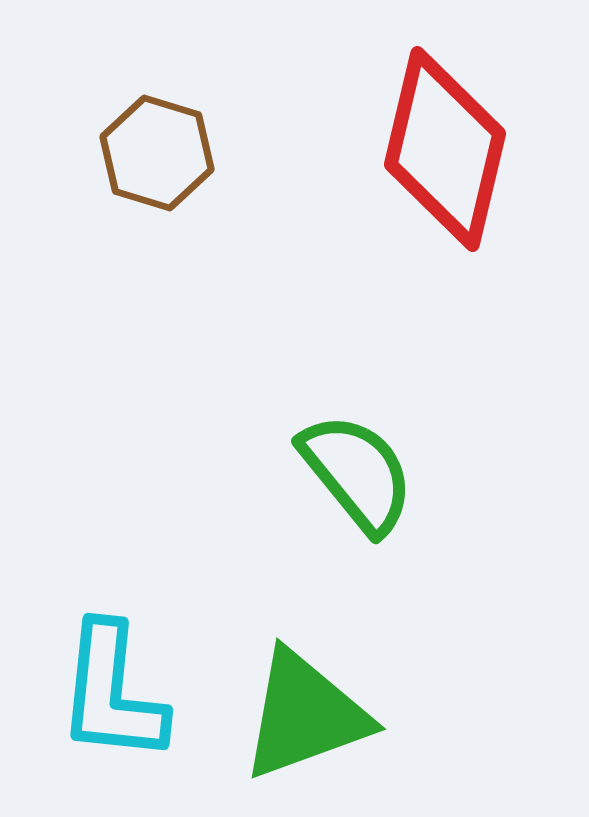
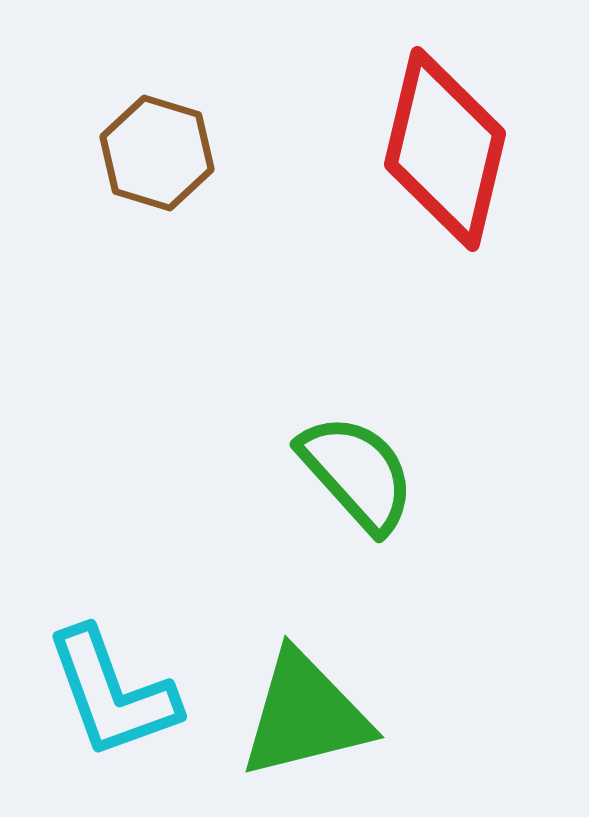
green semicircle: rotated 3 degrees counterclockwise
cyan L-shape: rotated 26 degrees counterclockwise
green triangle: rotated 6 degrees clockwise
